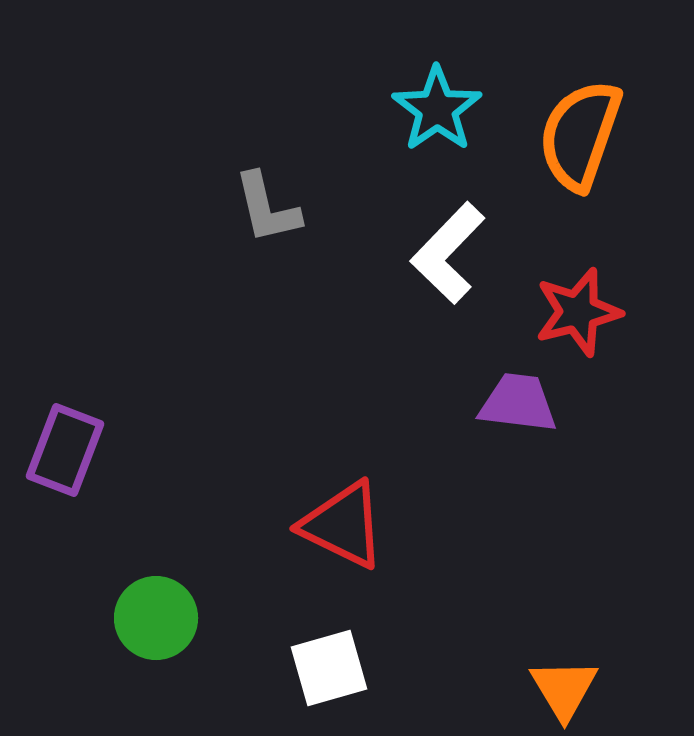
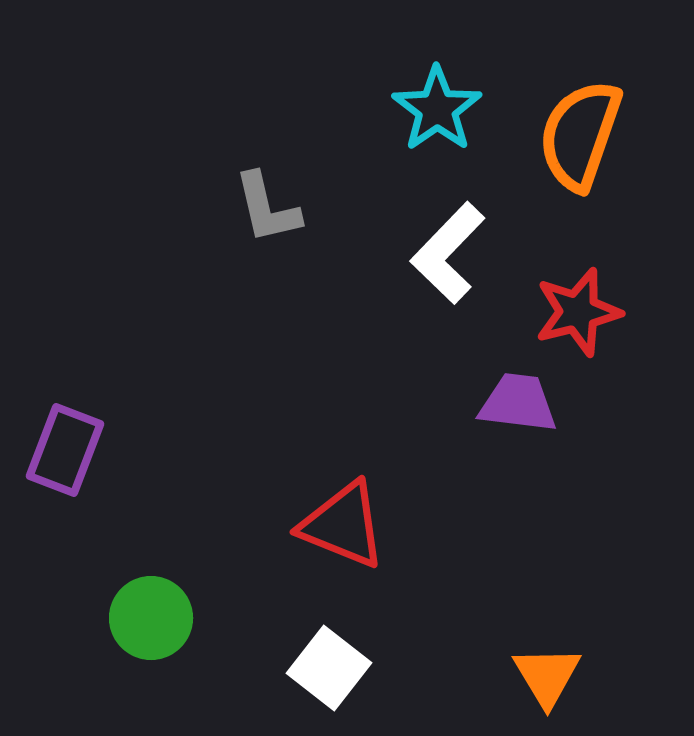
red triangle: rotated 4 degrees counterclockwise
green circle: moved 5 px left
white square: rotated 36 degrees counterclockwise
orange triangle: moved 17 px left, 13 px up
